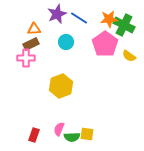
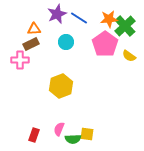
green cross: moved 1 px right, 1 px down; rotated 20 degrees clockwise
pink cross: moved 6 px left, 2 px down
green semicircle: moved 1 px right, 2 px down
